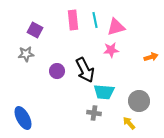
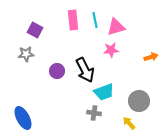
cyan trapezoid: rotated 25 degrees counterclockwise
